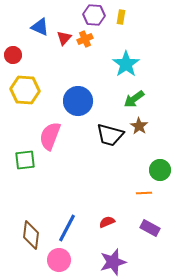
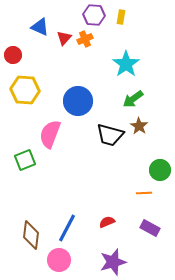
green arrow: moved 1 px left
pink semicircle: moved 2 px up
green square: rotated 15 degrees counterclockwise
